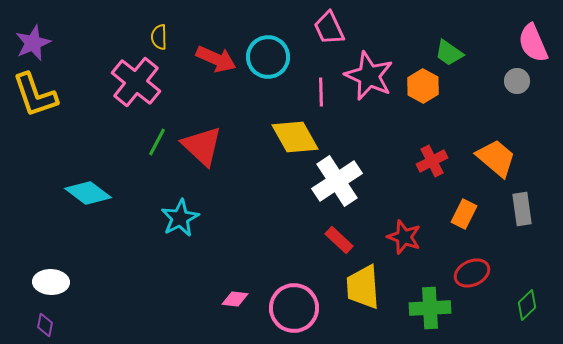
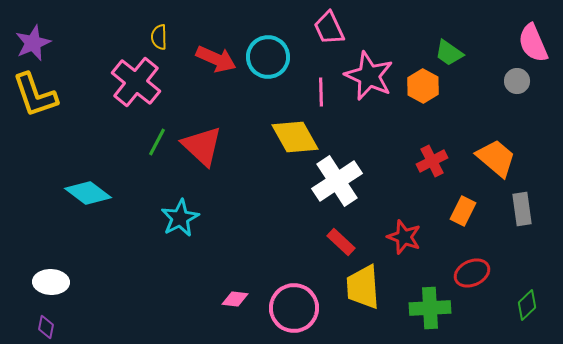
orange rectangle: moved 1 px left, 3 px up
red rectangle: moved 2 px right, 2 px down
purple diamond: moved 1 px right, 2 px down
